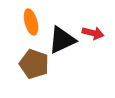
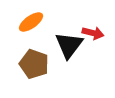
orange ellipse: rotated 70 degrees clockwise
black triangle: moved 7 px right, 5 px down; rotated 28 degrees counterclockwise
